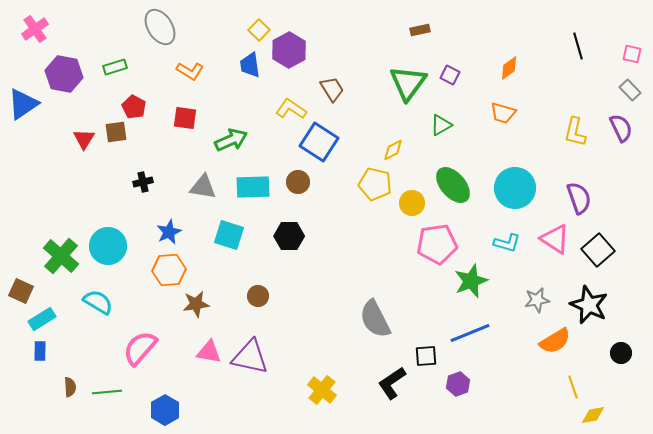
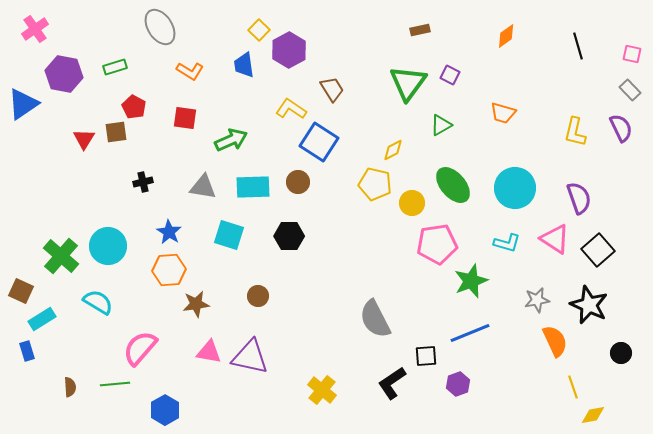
blue trapezoid at (250, 65): moved 6 px left
orange diamond at (509, 68): moved 3 px left, 32 px up
blue star at (169, 232): rotated 15 degrees counterclockwise
orange semicircle at (555, 341): rotated 84 degrees counterclockwise
blue rectangle at (40, 351): moved 13 px left; rotated 18 degrees counterclockwise
green line at (107, 392): moved 8 px right, 8 px up
